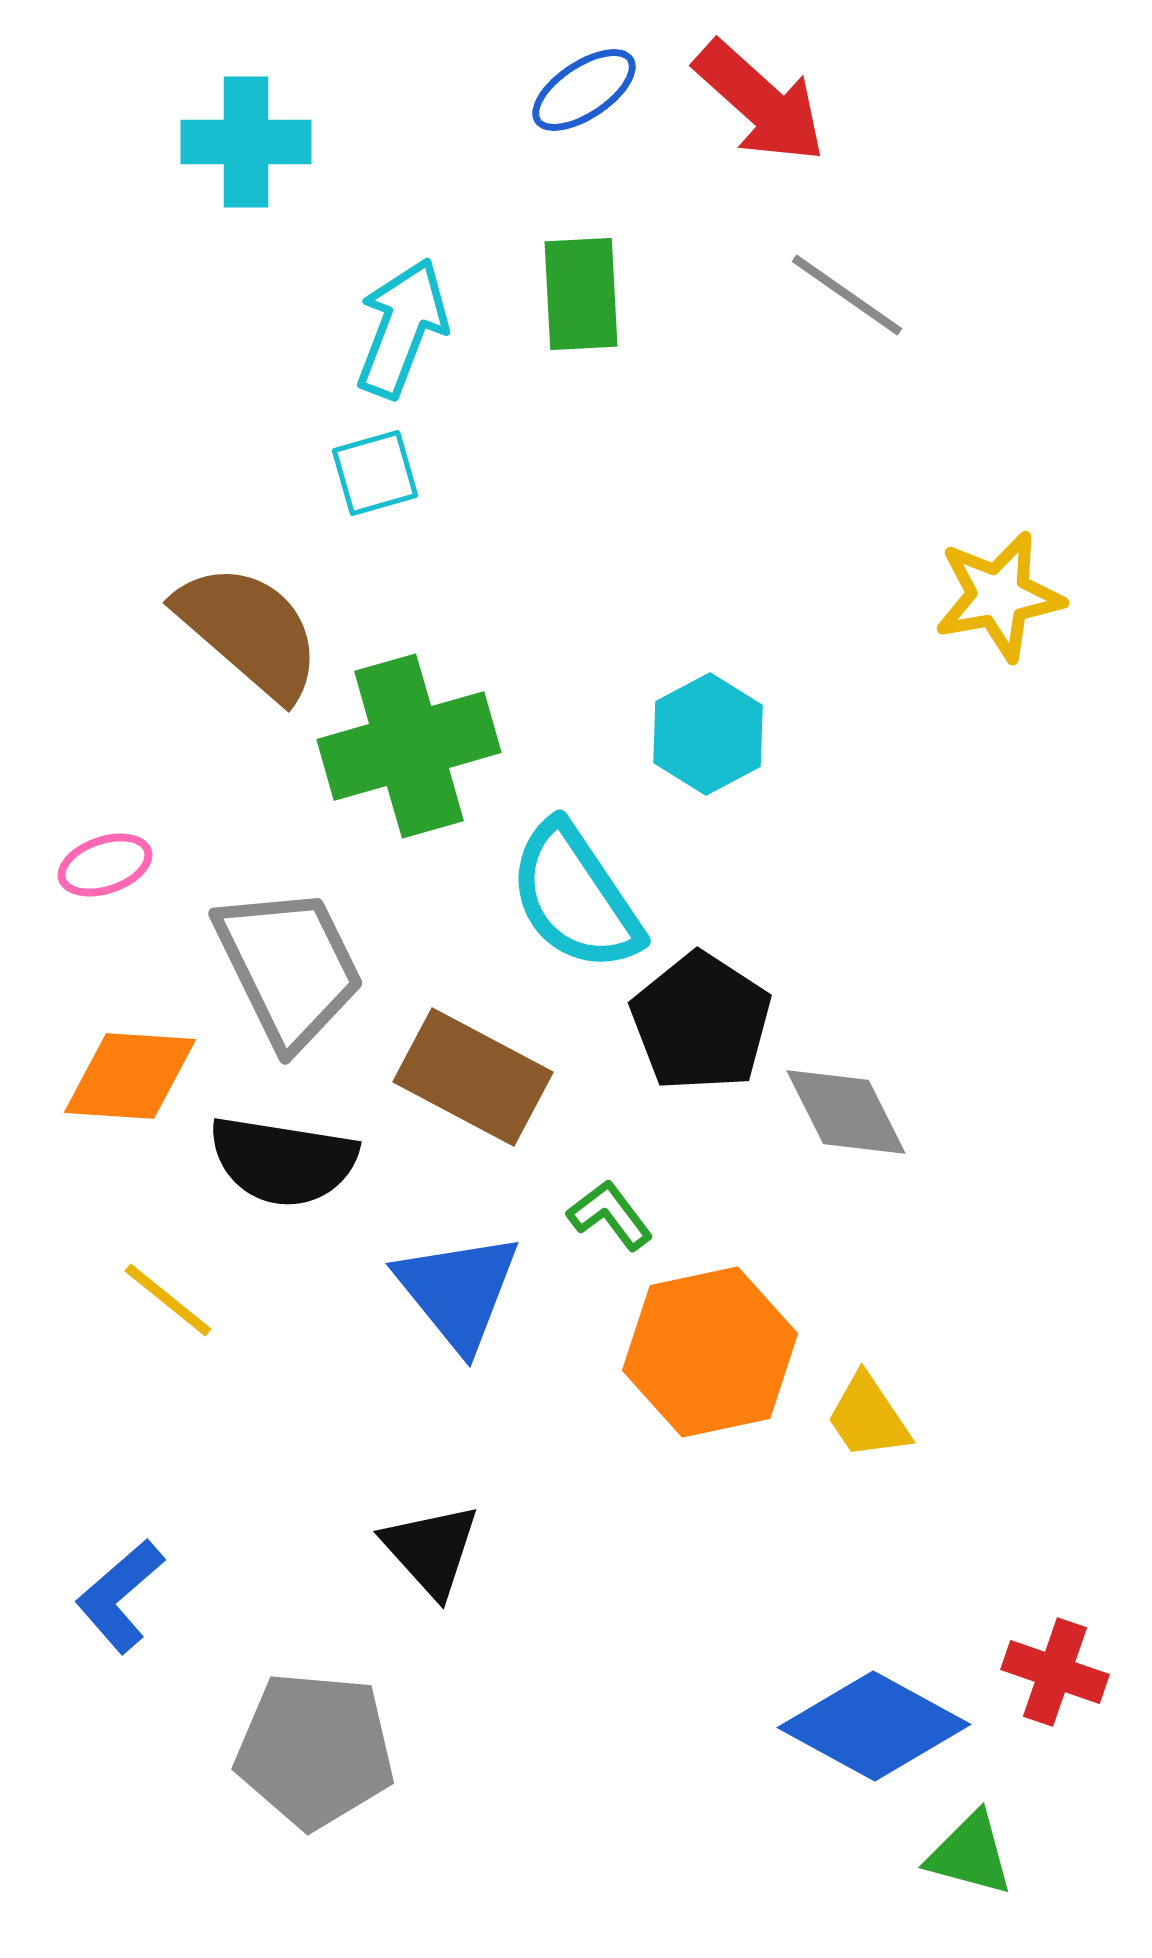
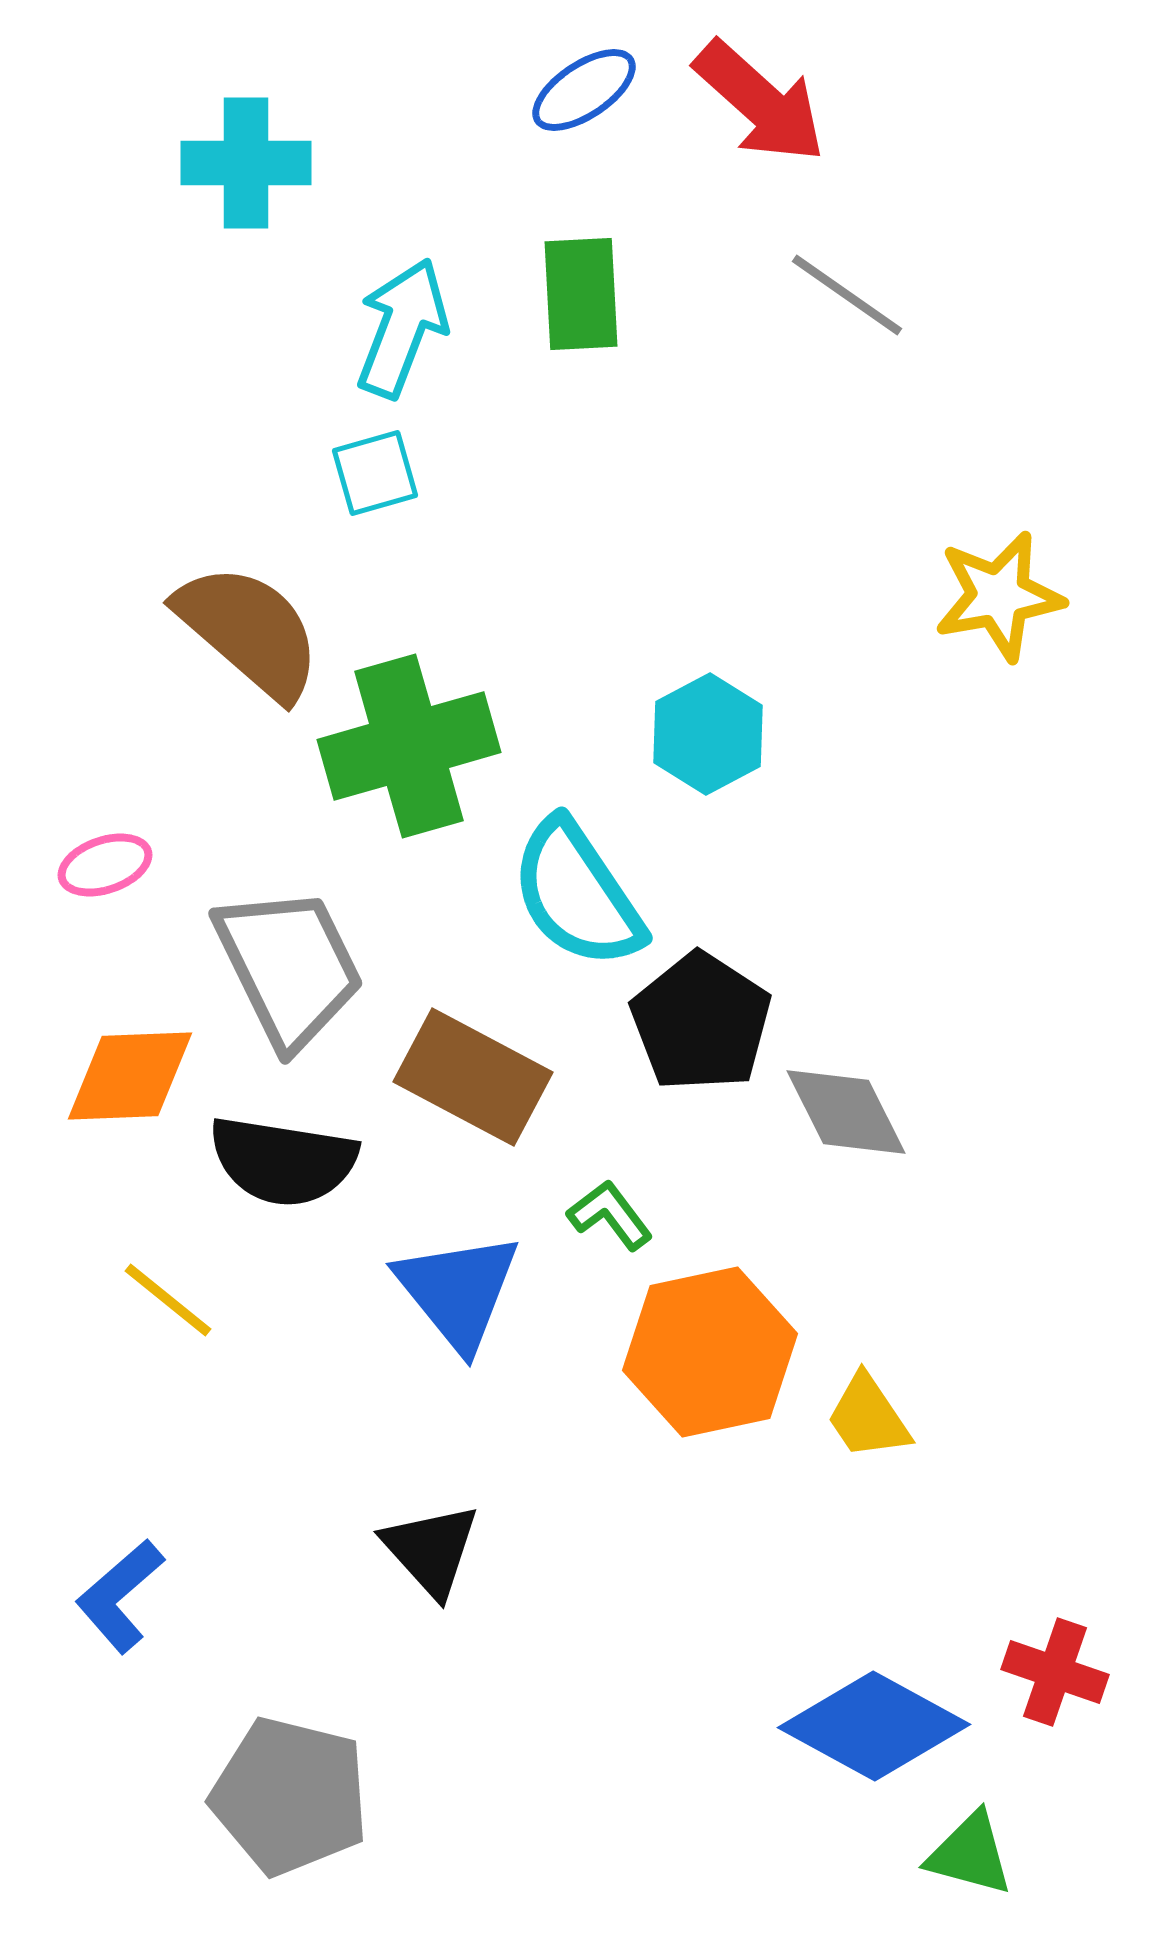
cyan cross: moved 21 px down
cyan semicircle: moved 2 px right, 3 px up
orange diamond: rotated 6 degrees counterclockwise
gray pentagon: moved 25 px left, 46 px down; rotated 9 degrees clockwise
